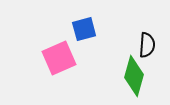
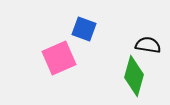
blue square: rotated 35 degrees clockwise
black semicircle: moved 1 px right; rotated 85 degrees counterclockwise
